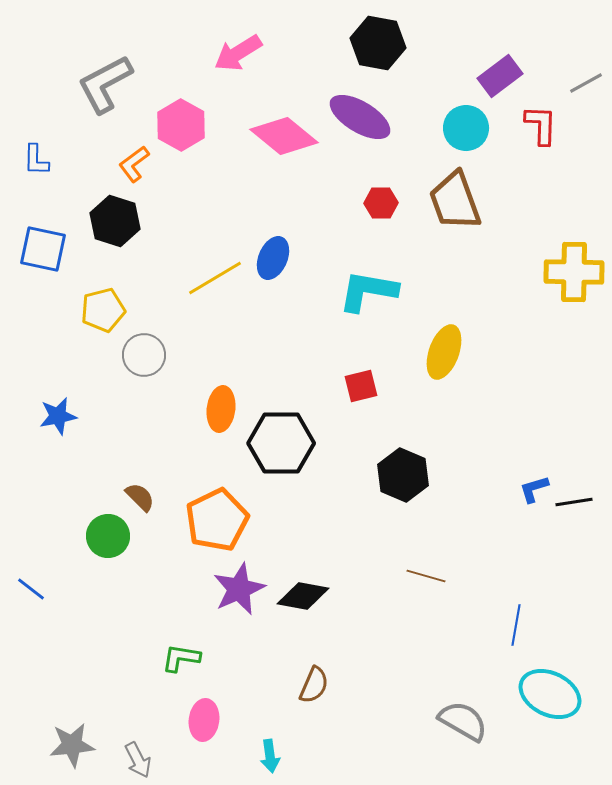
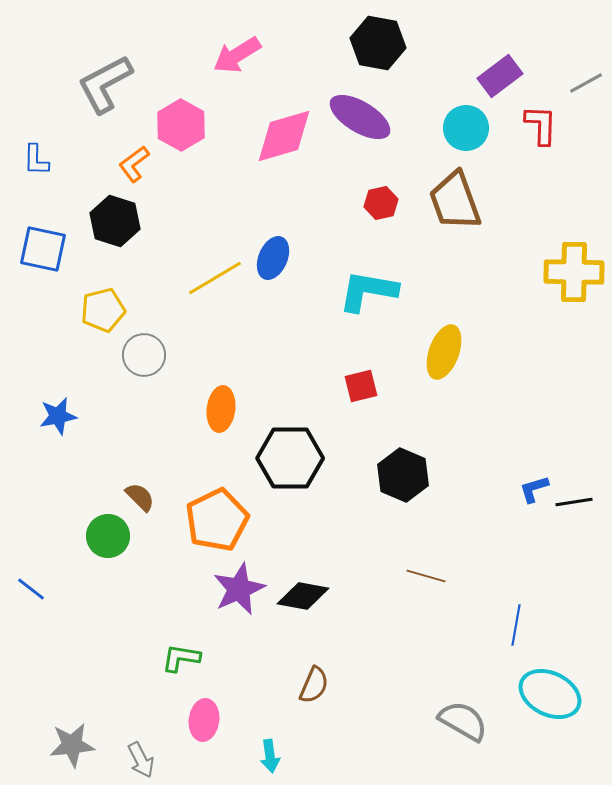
pink arrow at (238, 53): moved 1 px left, 2 px down
pink diamond at (284, 136): rotated 56 degrees counterclockwise
red hexagon at (381, 203): rotated 12 degrees counterclockwise
black hexagon at (281, 443): moved 9 px right, 15 px down
gray arrow at (138, 760): moved 3 px right
